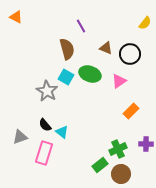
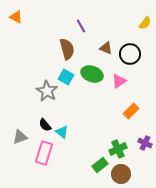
green ellipse: moved 2 px right
purple cross: moved 1 px left, 1 px up; rotated 24 degrees clockwise
